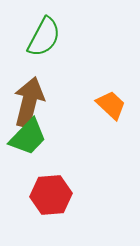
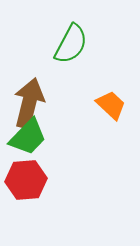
green semicircle: moved 27 px right, 7 px down
brown arrow: moved 1 px down
red hexagon: moved 25 px left, 15 px up
